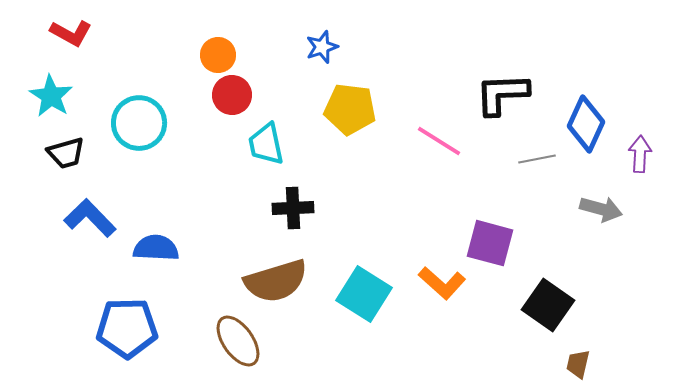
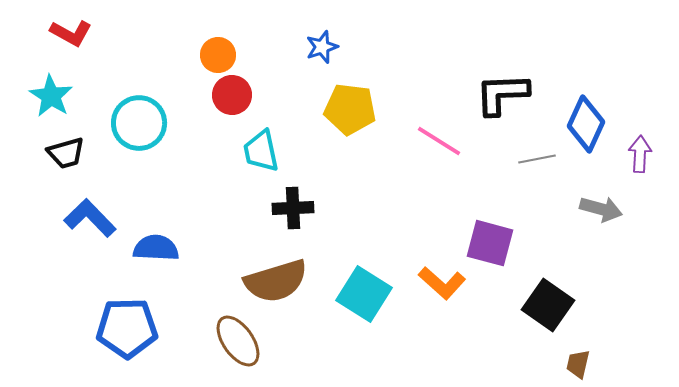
cyan trapezoid: moved 5 px left, 7 px down
